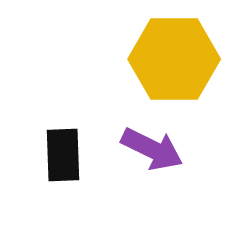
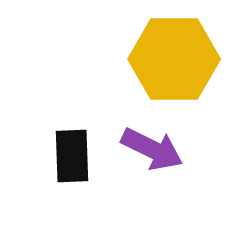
black rectangle: moved 9 px right, 1 px down
